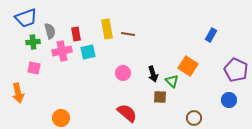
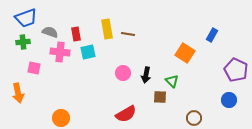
gray semicircle: moved 1 px down; rotated 56 degrees counterclockwise
blue rectangle: moved 1 px right
green cross: moved 10 px left
pink cross: moved 2 px left, 1 px down; rotated 18 degrees clockwise
orange square: moved 3 px left, 13 px up
black arrow: moved 7 px left, 1 px down; rotated 28 degrees clockwise
red semicircle: moved 1 px left, 1 px down; rotated 110 degrees clockwise
